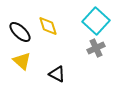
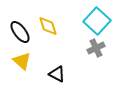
cyan square: moved 1 px right
black ellipse: rotated 10 degrees clockwise
